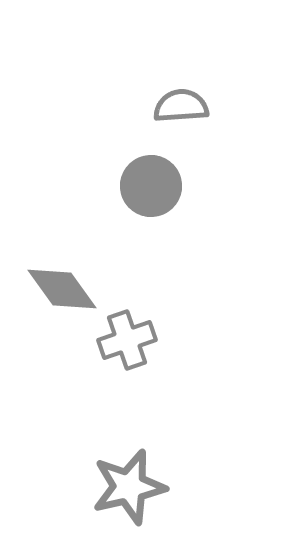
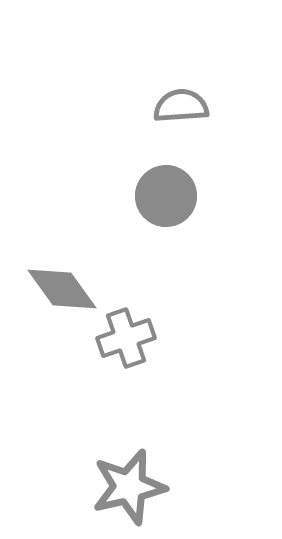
gray circle: moved 15 px right, 10 px down
gray cross: moved 1 px left, 2 px up
